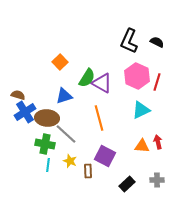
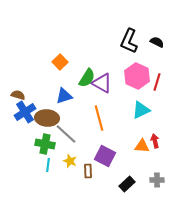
red arrow: moved 3 px left, 1 px up
